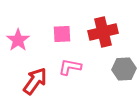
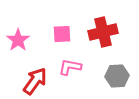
gray hexagon: moved 7 px left, 7 px down
